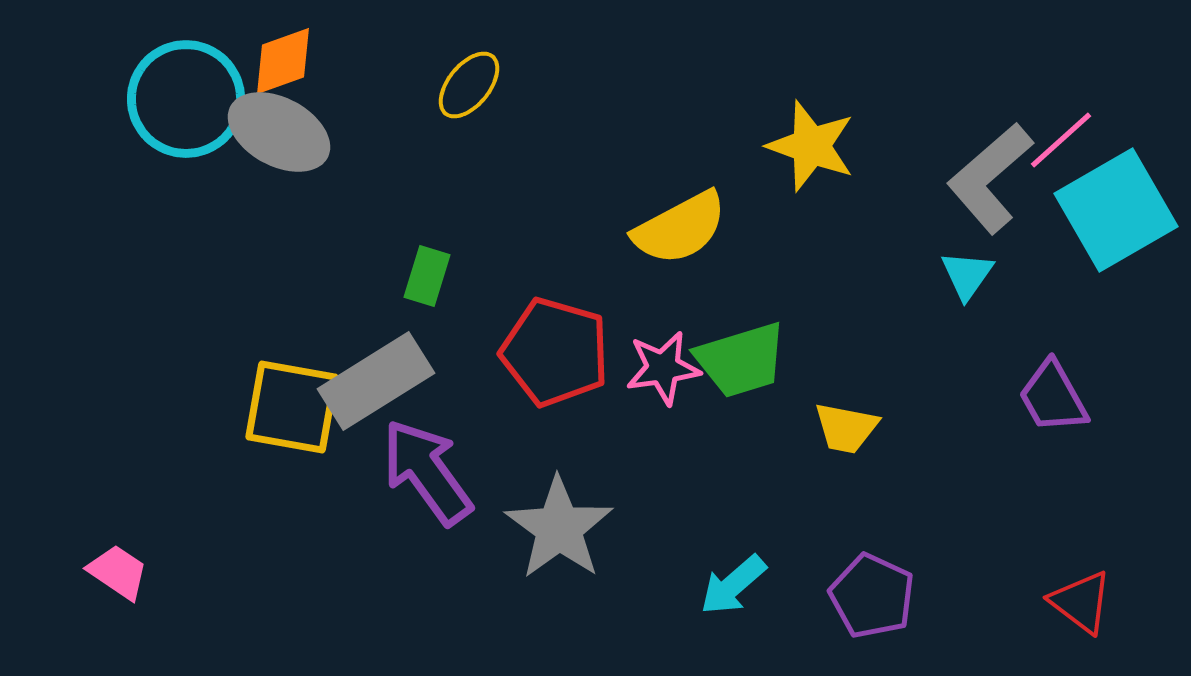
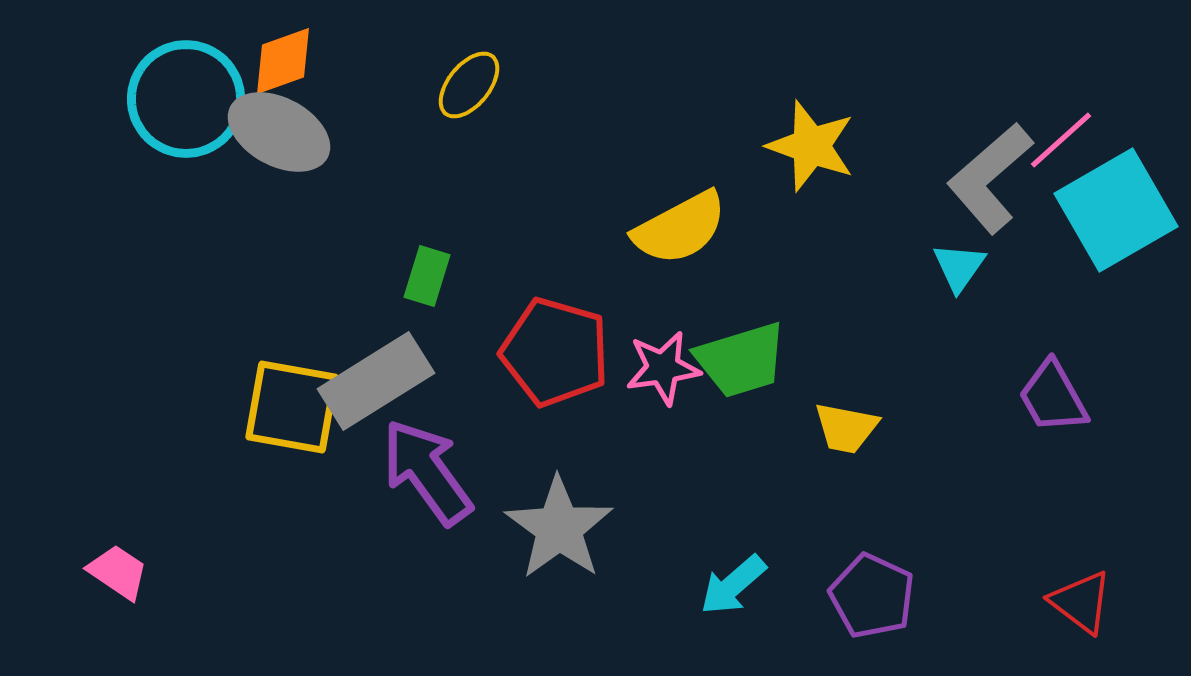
cyan triangle: moved 8 px left, 8 px up
